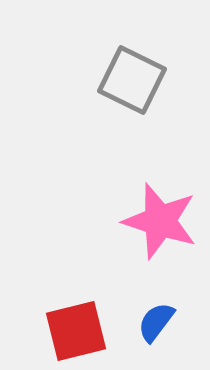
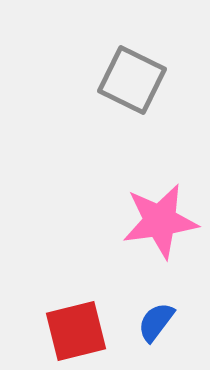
pink star: rotated 26 degrees counterclockwise
